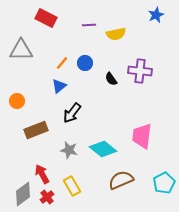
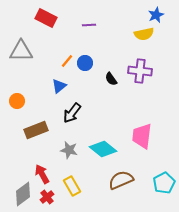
yellow semicircle: moved 28 px right
gray triangle: moved 1 px down
orange line: moved 5 px right, 2 px up
